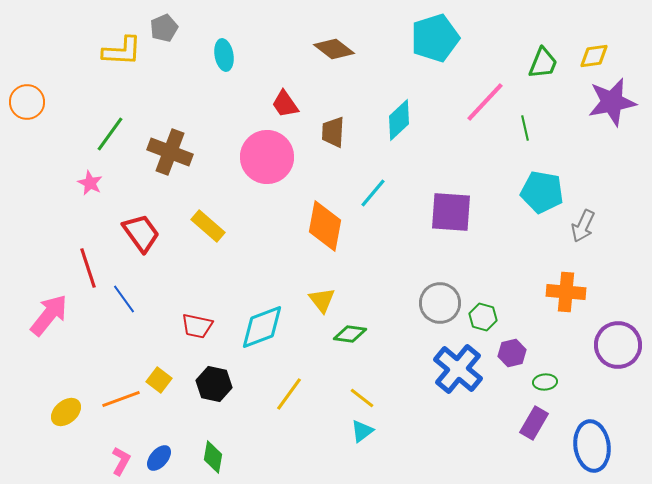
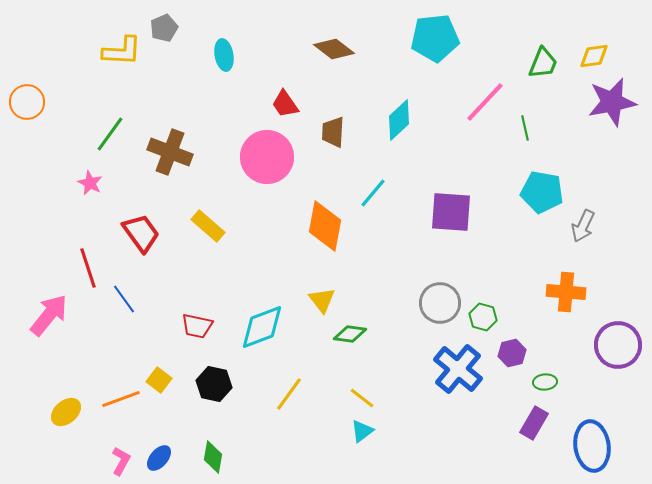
cyan pentagon at (435, 38): rotated 12 degrees clockwise
